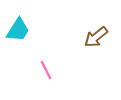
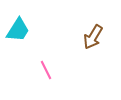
brown arrow: moved 3 px left; rotated 20 degrees counterclockwise
